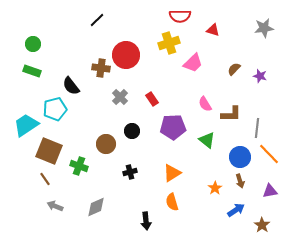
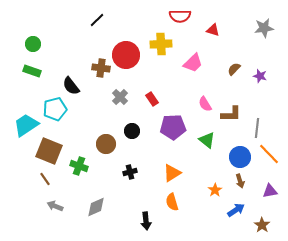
yellow cross: moved 8 px left, 1 px down; rotated 15 degrees clockwise
orange star: moved 2 px down
